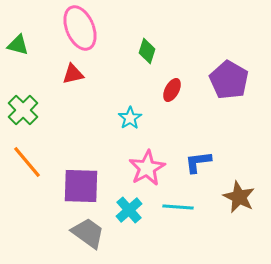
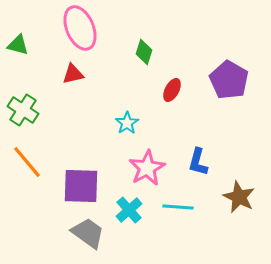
green diamond: moved 3 px left, 1 px down
green cross: rotated 12 degrees counterclockwise
cyan star: moved 3 px left, 5 px down
blue L-shape: rotated 68 degrees counterclockwise
